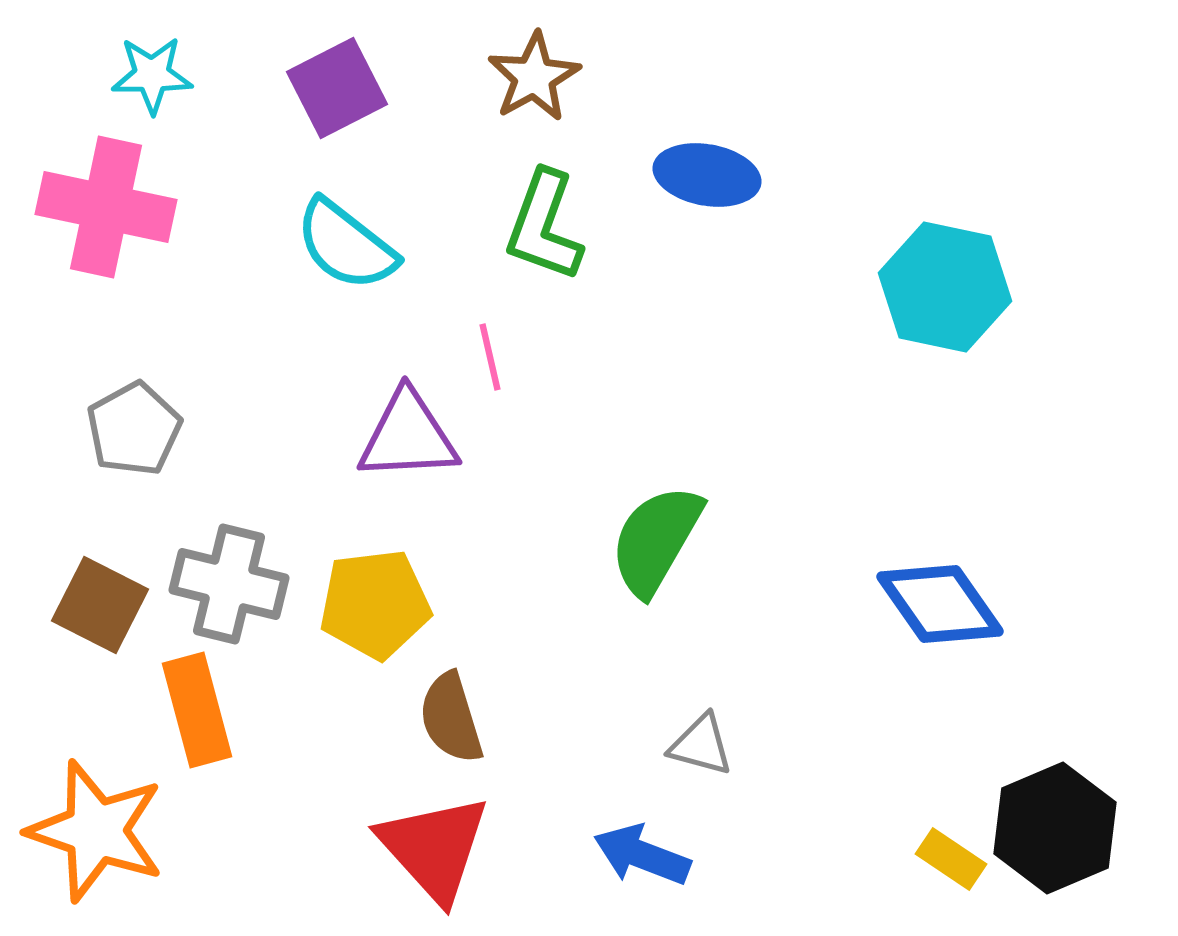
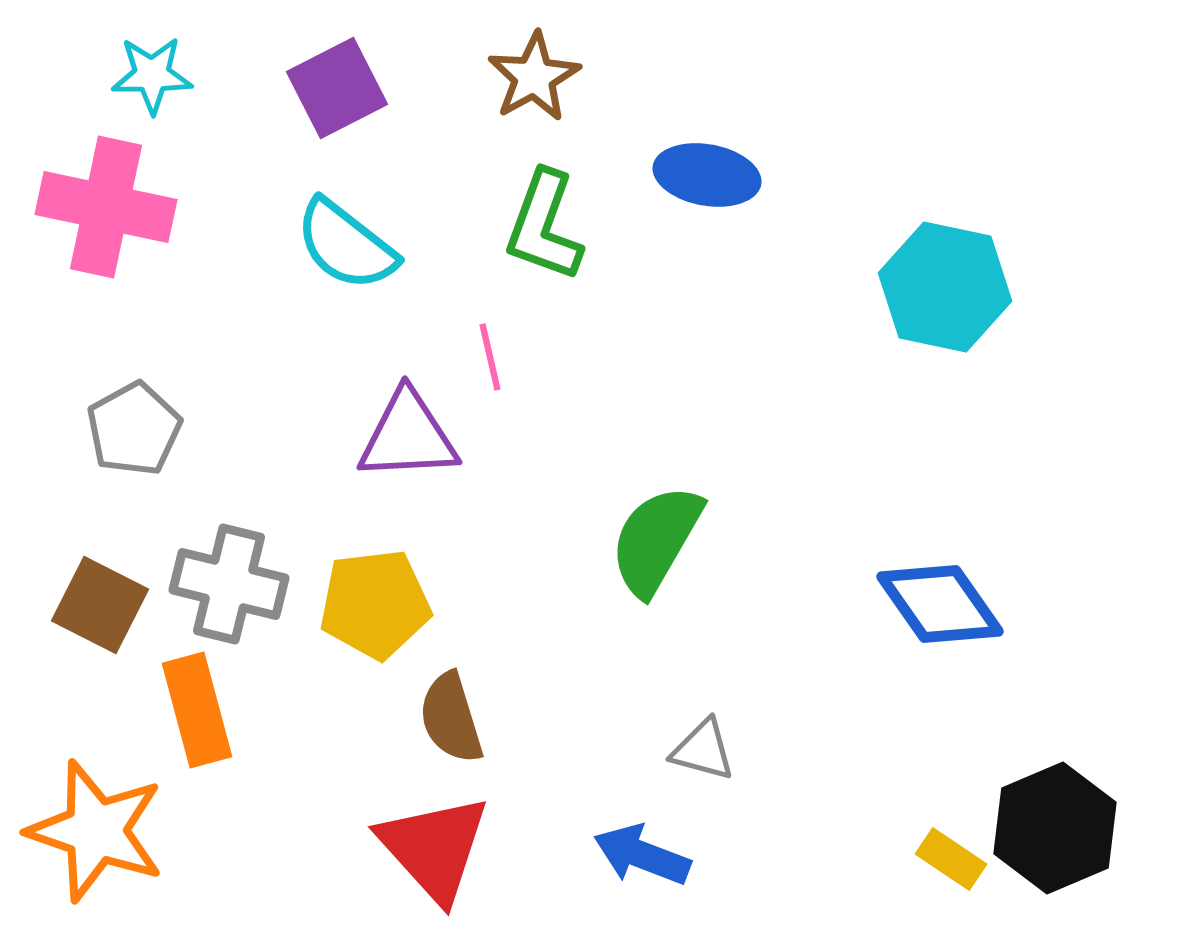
gray triangle: moved 2 px right, 5 px down
